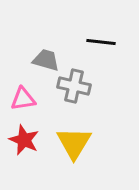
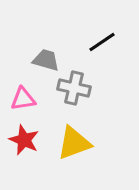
black line: moved 1 px right; rotated 40 degrees counterclockwise
gray cross: moved 2 px down
yellow triangle: rotated 39 degrees clockwise
